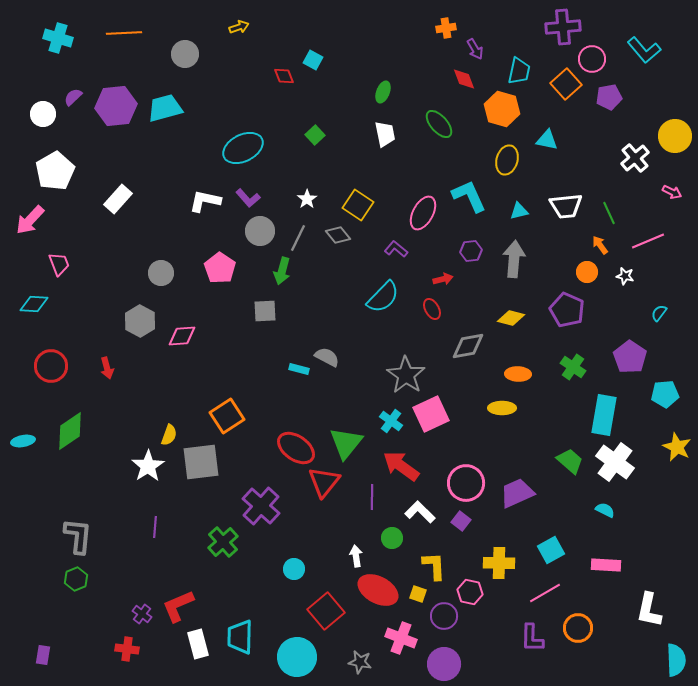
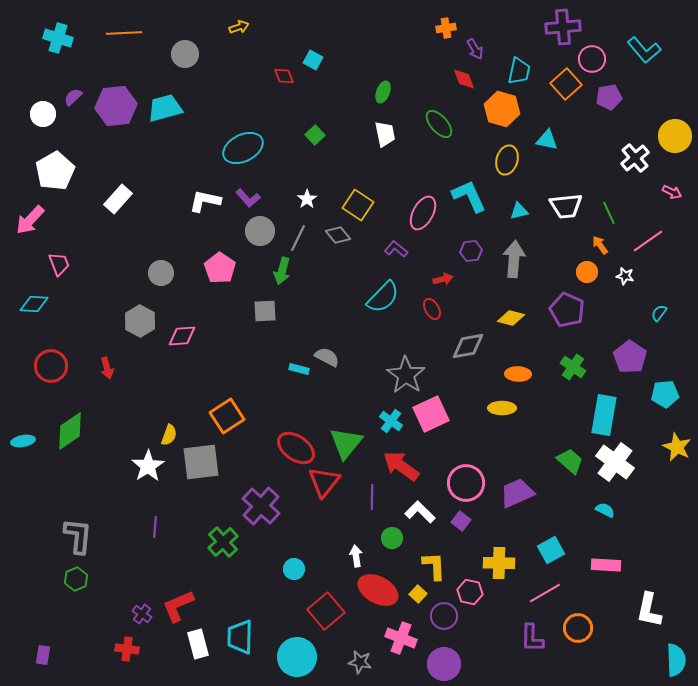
pink line at (648, 241): rotated 12 degrees counterclockwise
yellow square at (418, 594): rotated 24 degrees clockwise
